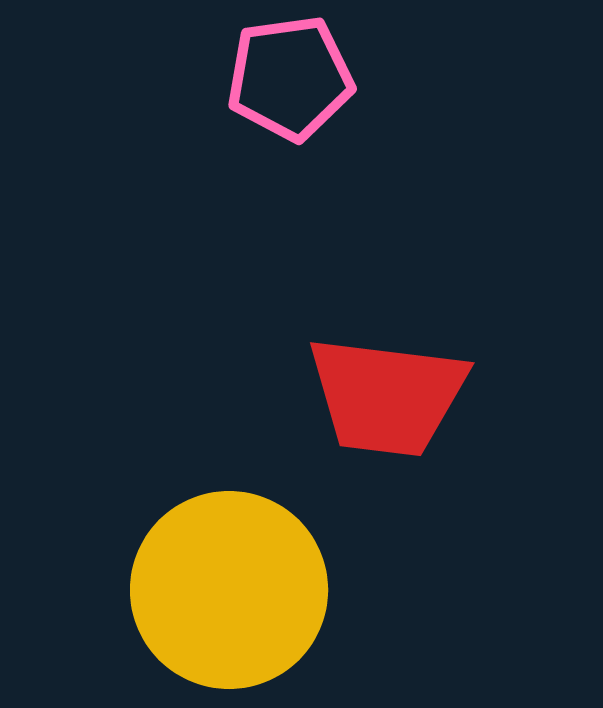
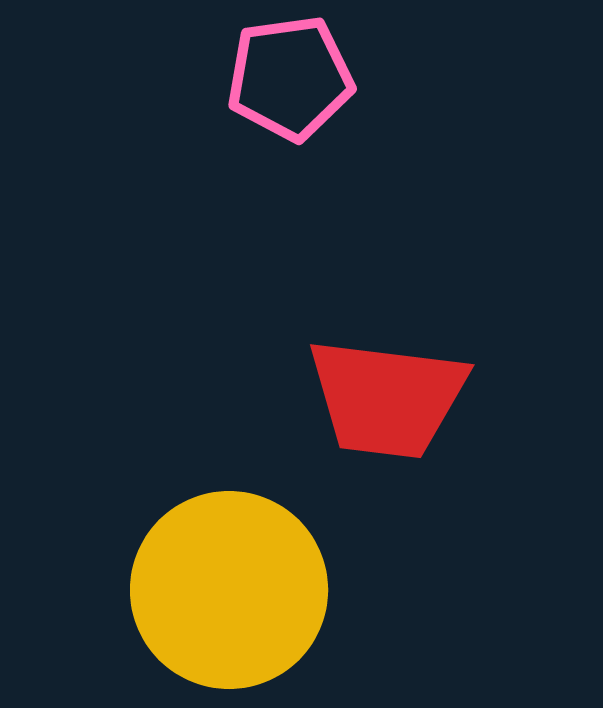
red trapezoid: moved 2 px down
